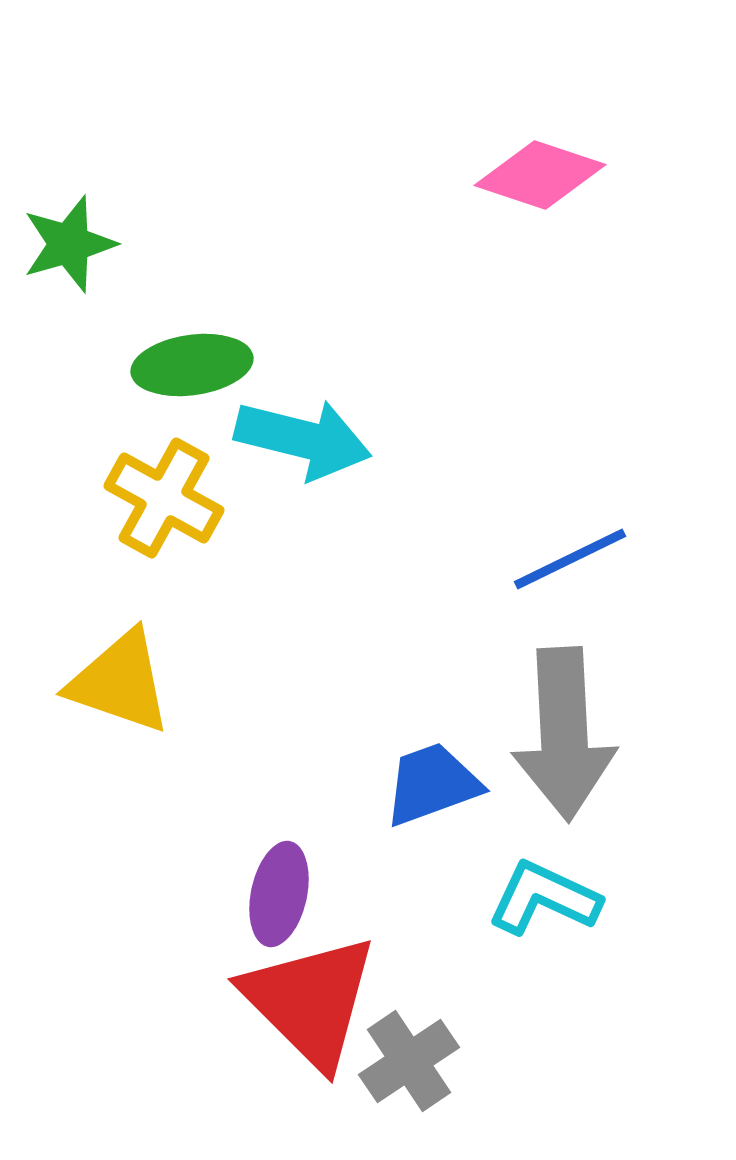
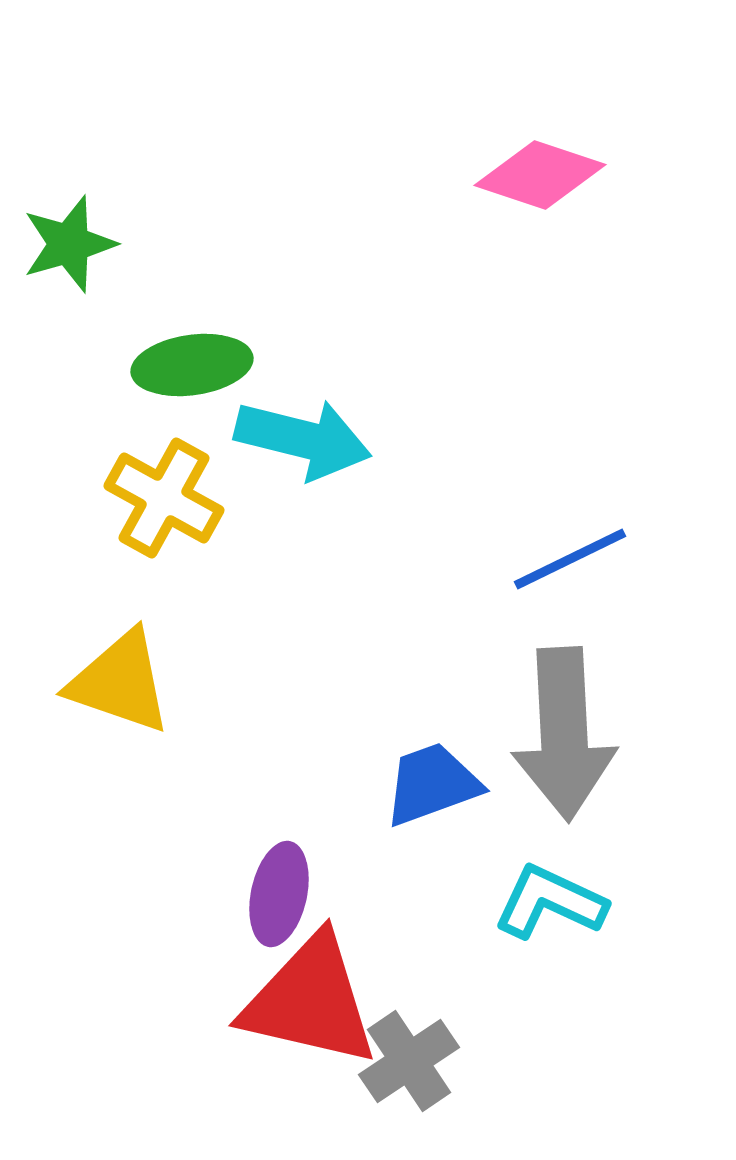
cyan L-shape: moved 6 px right, 4 px down
red triangle: rotated 32 degrees counterclockwise
